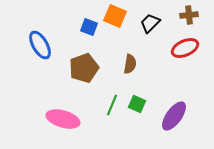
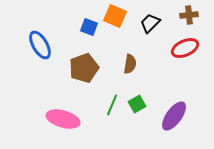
green square: rotated 36 degrees clockwise
